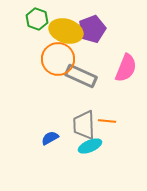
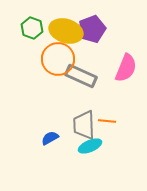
green hexagon: moved 5 px left, 9 px down
